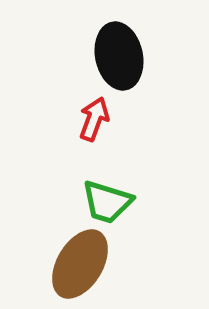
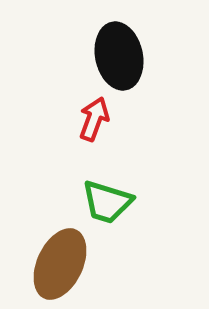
brown ellipse: moved 20 px left; rotated 6 degrees counterclockwise
